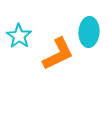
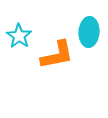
orange L-shape: moved 1 px left, 1 px down; rotated 15 degrees clockwise
